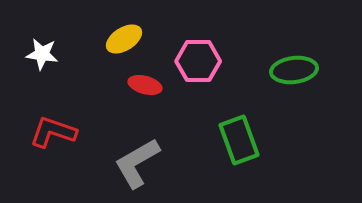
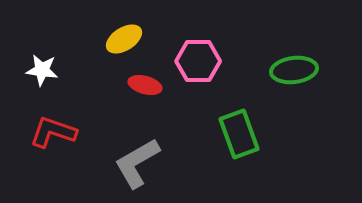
white star: moved 16 px down
green rectangle: moved 6 px up
